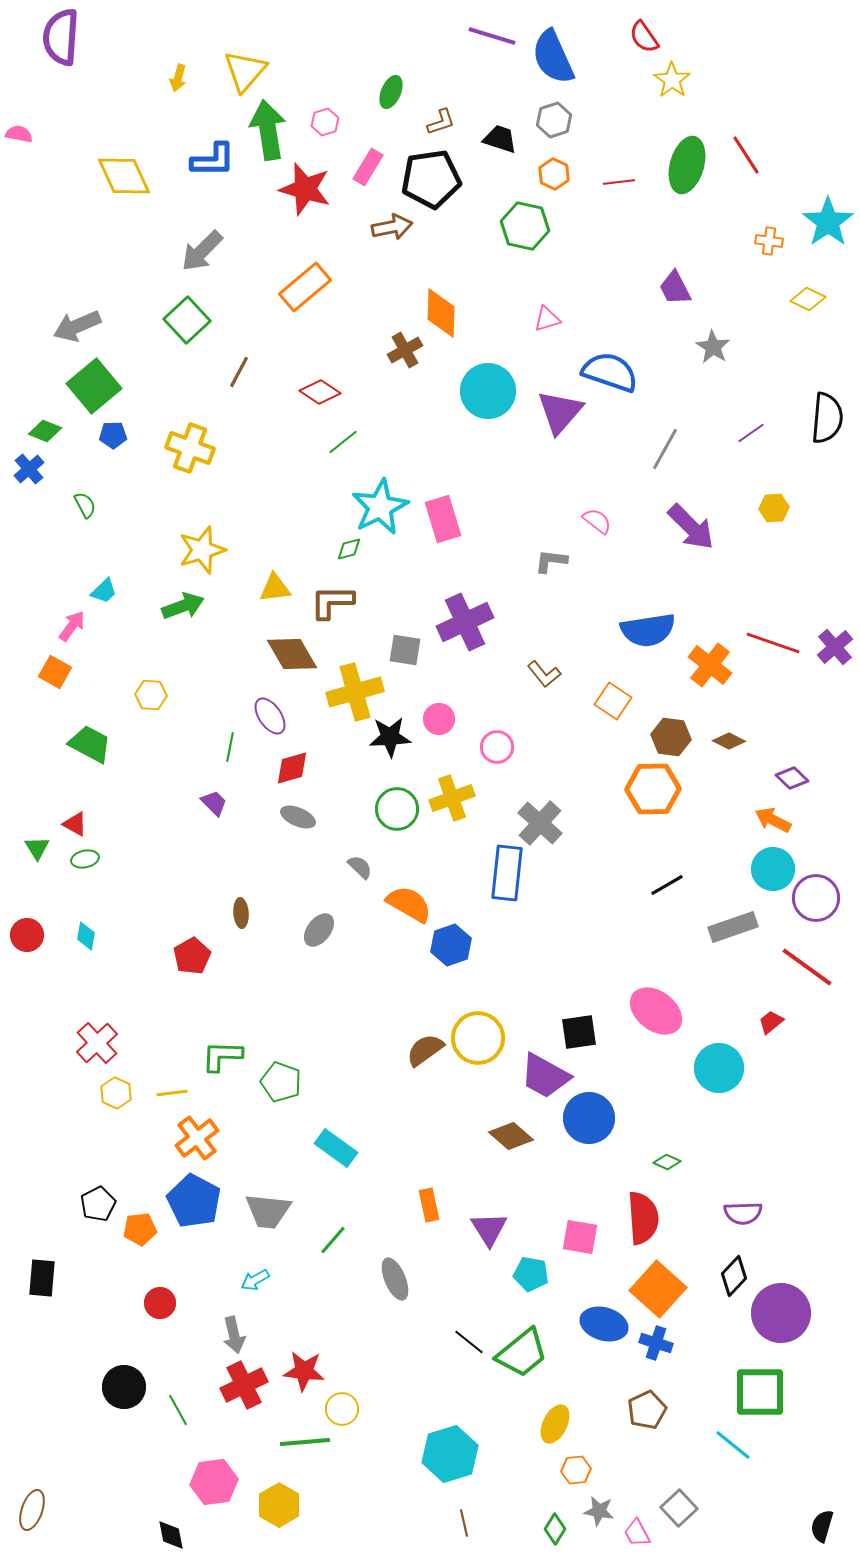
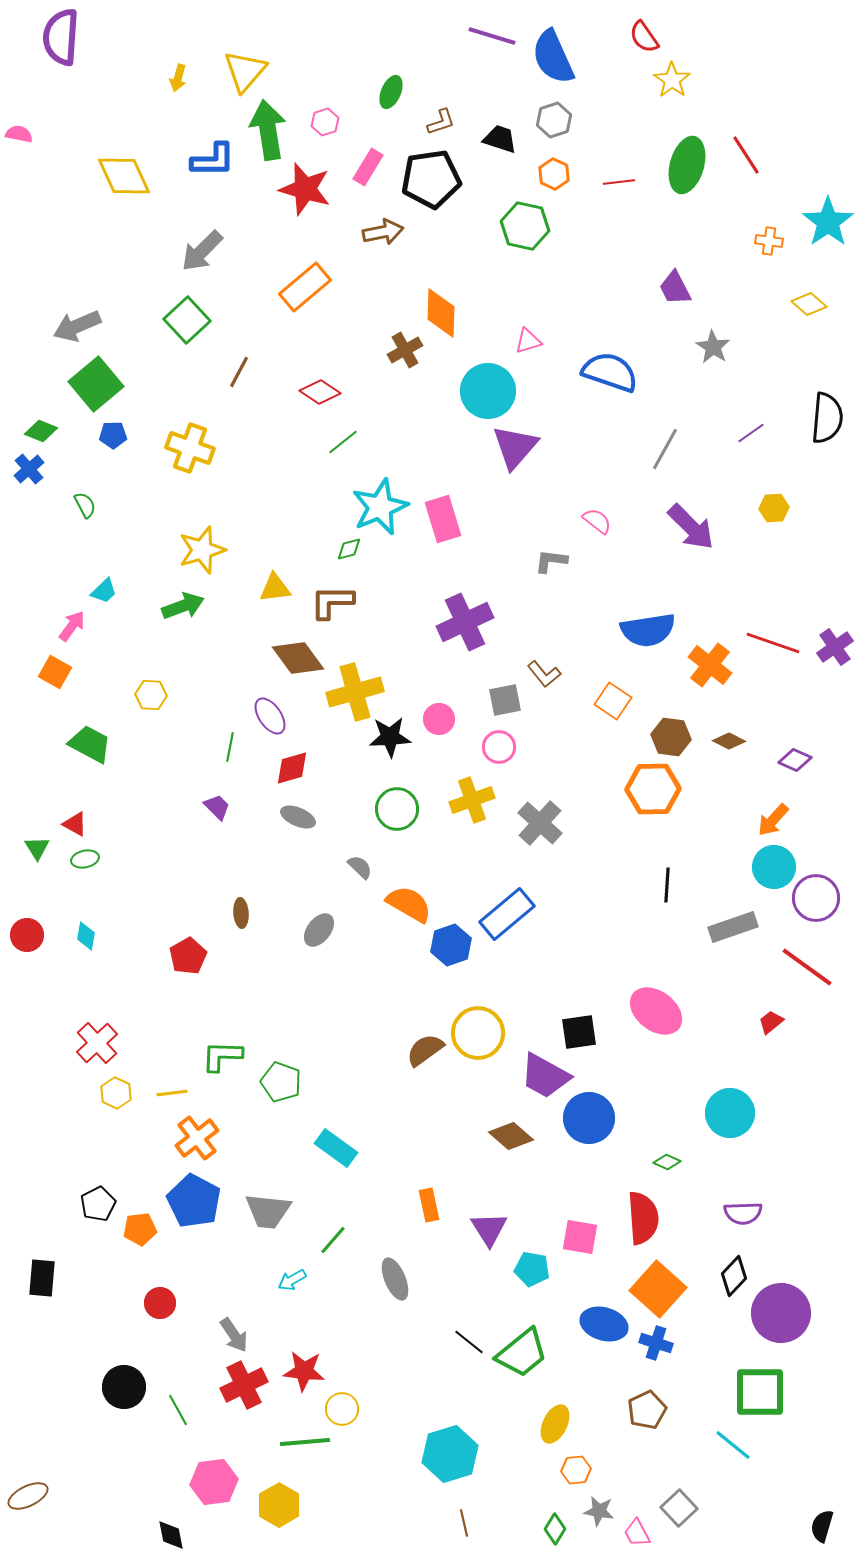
brown arrow at (392, 227): moved 9 px left, 5 px down
yellow diamond at (808, 299): moved 1 px right, 5 px down; rotated 16 degrees clockwise
pink triangle at (547, 319): moved 19 px left, 22 px down
green square at (94, 386): moved 2 px right, 2 px up
purple triangle at (560, 412): moved 45 px left, 35 px down
green diamond at (45, 431): moved 4 px left
cyan star at (380, 507): rotated 4 degrees clockwise
purple cross at (835, 647): rotated 6 degrees clockwise
gray square at (405, 650): moved 100 px right, 50 px down; rotated 20 degrees counterclockwise
brown diamond at (292, 654): moved 6 px right, 4 px down; rotated 6 degrees counterclockwise
pink circle at (497, 747): moved 2 px right
purple diamond at (792, 778): moved 3 px right, 18 px up; rotated 20 degrees counterclockwise
yellow cross at (452, 798): moved 20 px right, 2 px down
purple trapezoid at (214, 803): moved 3 px right, 4 px down
orange arrow at (773, 820): rotated 75 degrees counterclockwise
cyan circle at (773, 869): moved 1 px right, 2 px up
blue rectangle at (507, 873): moved 41 px down; rotated 44 degrees clockwise
black line at (667, 885): rotated 56 degrees counterclockwise
red pentagon at (192, 956): moved 4 px left
yellow circle at (478, 1038): moved 5 px up
cyan circle at (719, 1068): moved 11 px right, 45 px down
cyan pentagon at (531, 1274): moved 1 px right, 5 px up
cyan arrow at (255, 1280): moved 37 px right
gray arrow at (234, 1335): rotated 21 degrees counterclockwise
brown ellipse at (32, 1510): moved 4 px left, 14 px up; rotated 45 degrees clockwise
